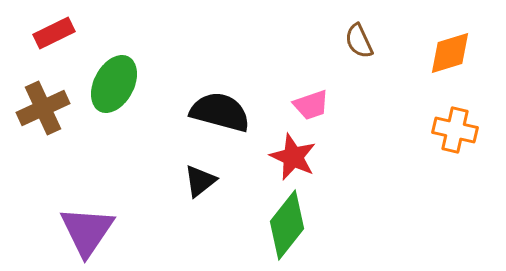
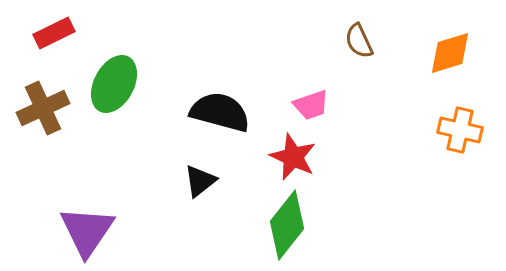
orange cross: moved 5 px right
